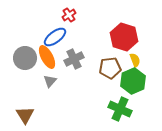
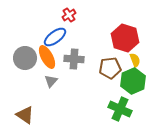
red hexagon: moved 1 px right, 1 px down
gray cross: rotated 30 degrees clockwise
gray triangle: moved 1 px right
brown triangle: rotated 24 degrees counterclockwise
